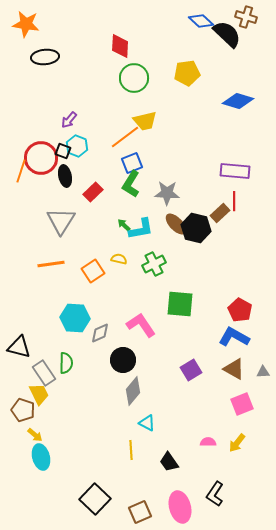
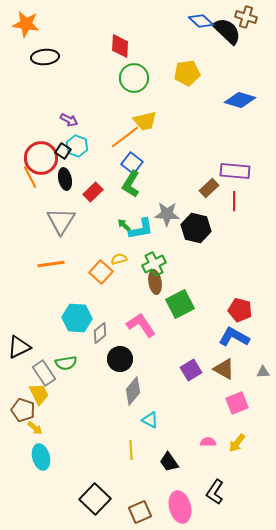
black semicircle at (227, 34): moved 3 px up
blue diamond at (238, 101): moved 2 px right, 1 px up
purple arrow at (69, 120): rotated 102 degrees counterclockwise
black square at (63, 151): rotated 14 degrees clockwise
blue square at (132, 163): rotated 30 degrees counterclockwise
orange line at (21, 171): moved 9 px right, 6 px down; rotated 45 degrees counterclockwise
black ellipse at (65, 176): moved 3 px down
gray star at (167, 193): moved 21 px down
brown rectangle at (220, 213): moved 11 px left, 25 px up
brown ellipse at (176, 224): moved 21 px left, 58 px down; rotated 35 degrees clockwise
yellow semicircle at (119, 259): rotated 28 degrees counterclockwise
orange square at (93, 271): moved 8 px right, 1 px down; rotated 15 degrees counterclockwise
green square at (180, 304): rotated 32 degrees counterclockwise
red pentagon at (240, 310): rotated 15 degrees counterclockwise
cyan hexagon at (75, 318): moved 2 px right
gray diamond at (100, 333): rotated 15 degrees counterclockwise
black triangle at (19, 347): rotated 40 degrees counterclockwise
black circle at (123, 360): moved 3 px left, 1 px up
green semicircle at (66, 363): rotated 80 degrees clockwise
brown triangle at (234, 369): moved 10 px left
pink square at (242, 404): moved 5 px left, 1 px up
cyan triangle at (147, 423): moved 3 px right, 3 px up
yellow arrow at (35, 435): moved 7 px up
black L-shape at (215, 494): moved 2 px up
